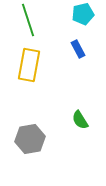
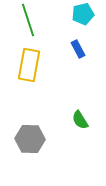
gray hexagon: rotated 12 degrees clockwise
